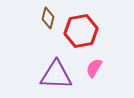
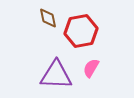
brown diamond: rotated 25 degrees counterclockwise
pink semicircle: moved 3 px left
